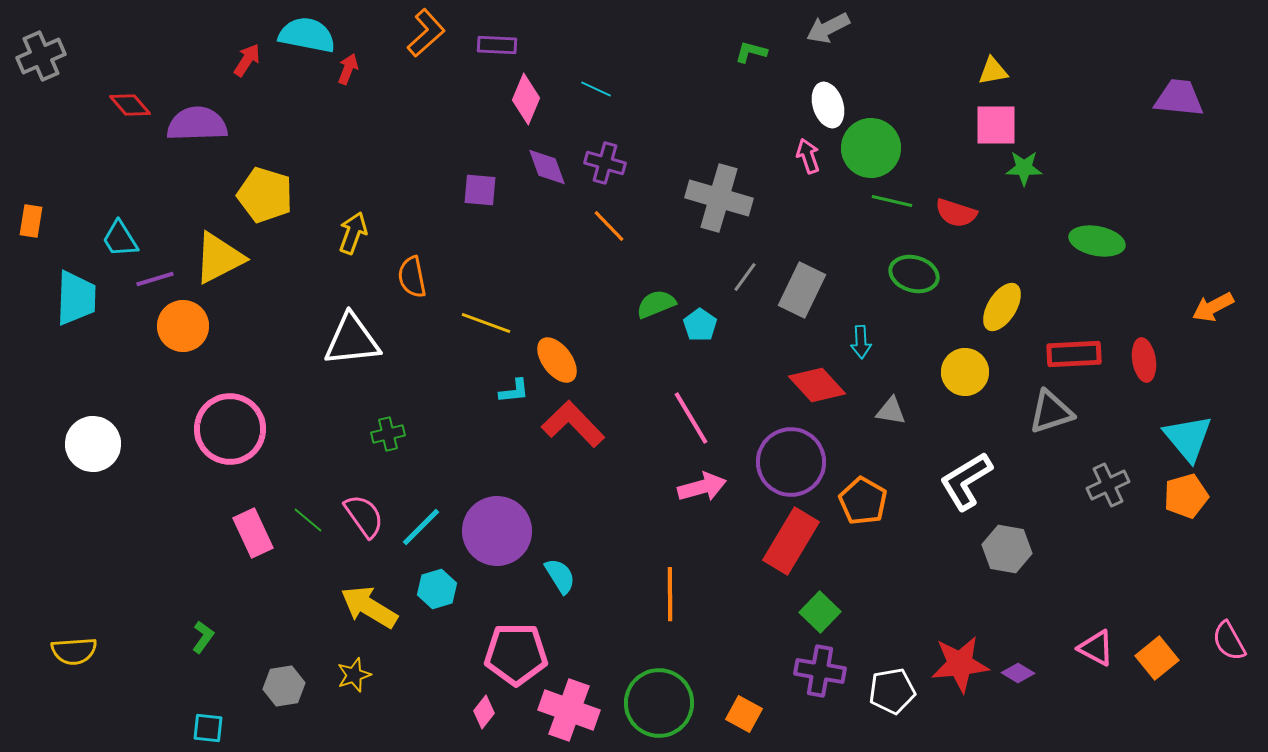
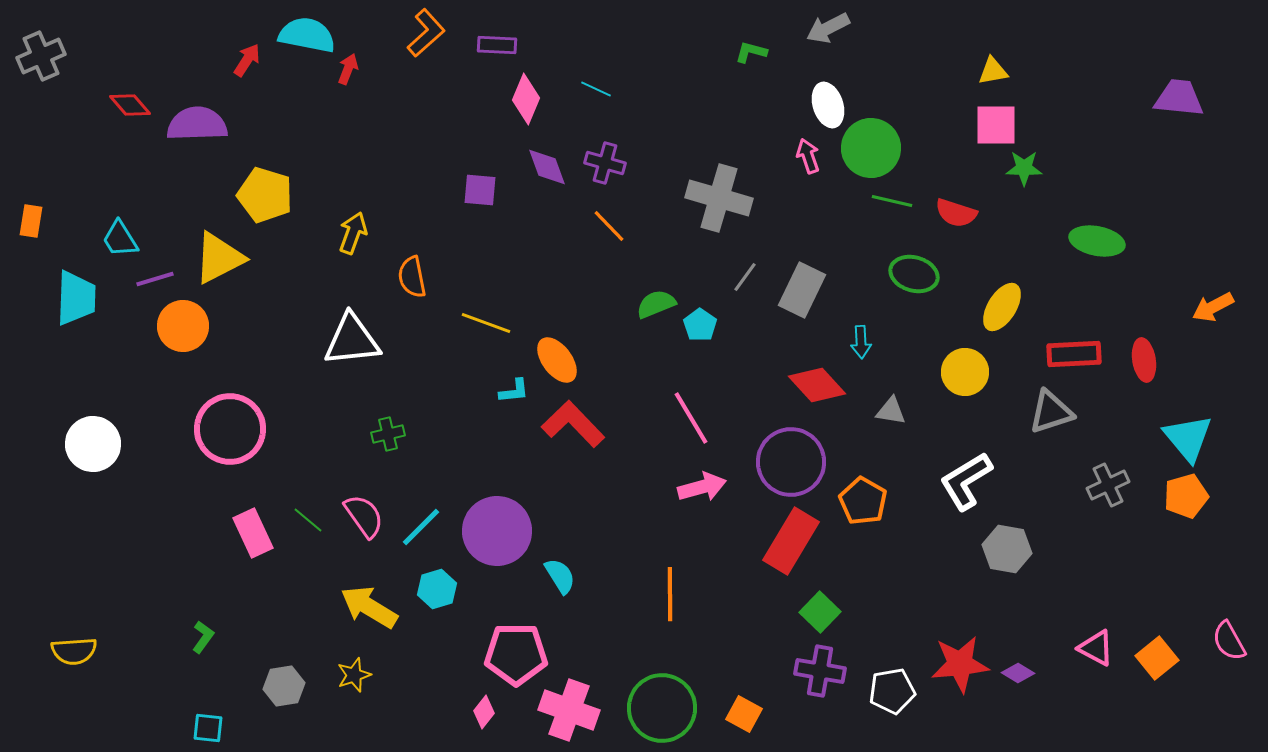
green circle at (659, 703): moved 3 px right, 5 px down
